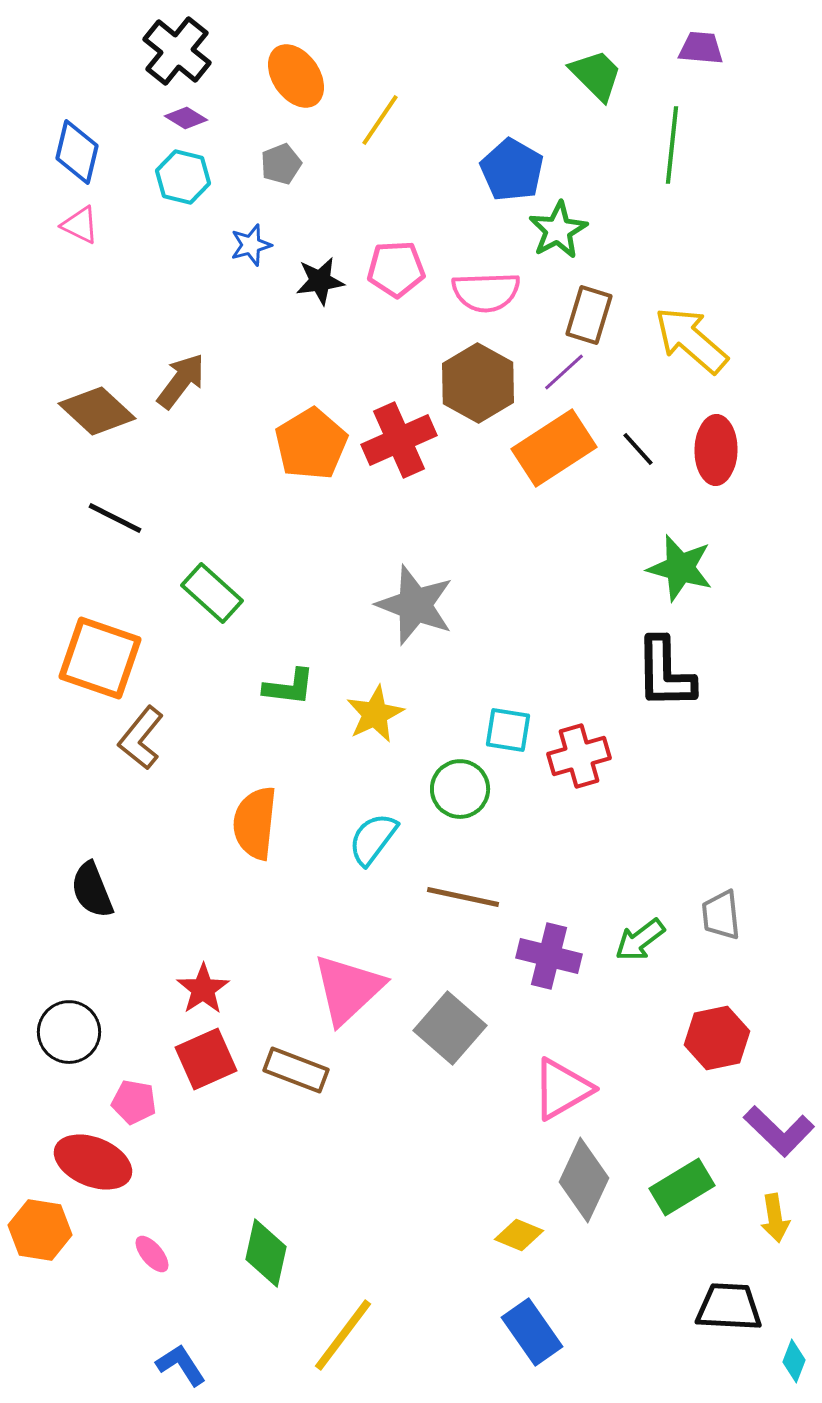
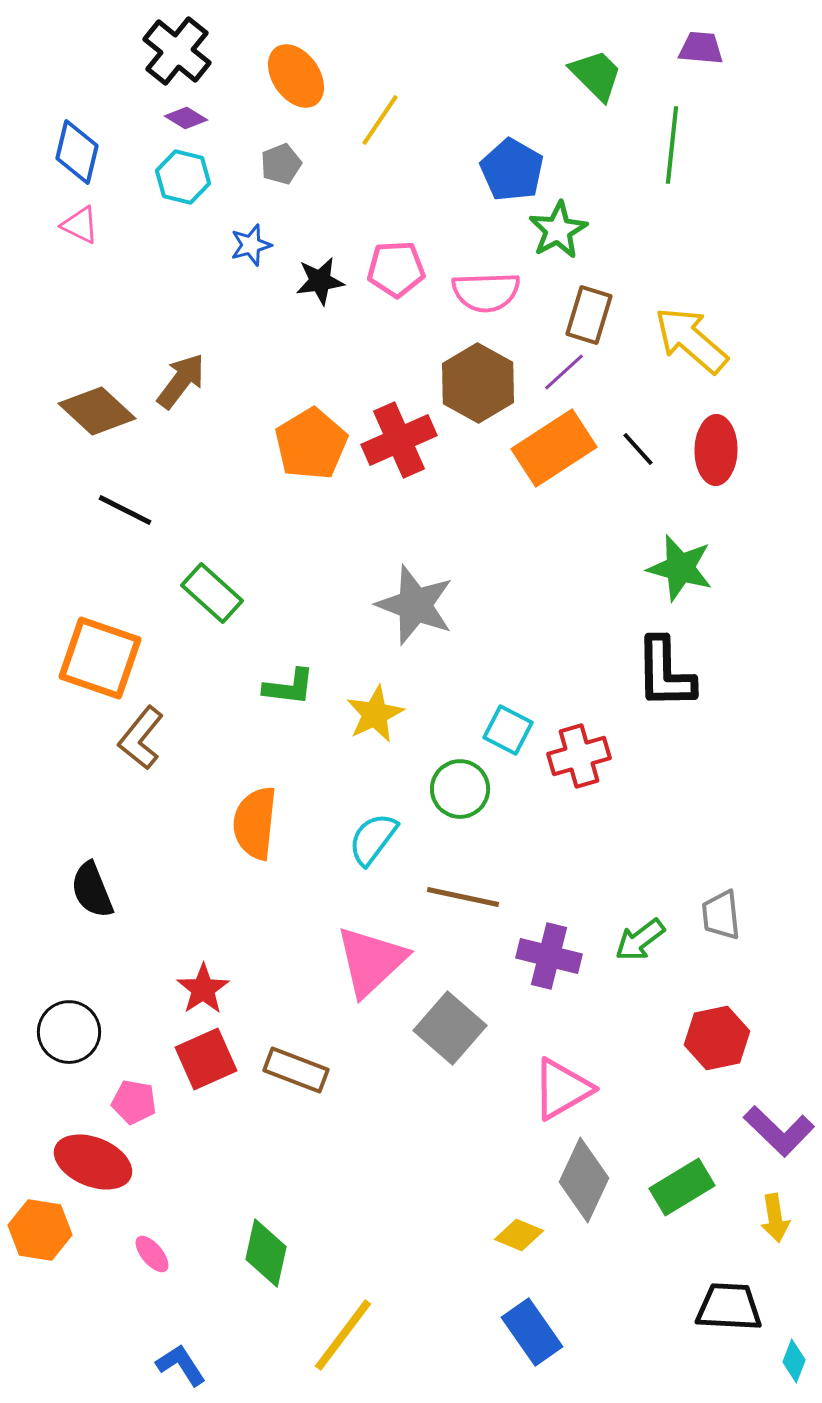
black line at (115, 518): moved 10 px right, 8 px up
cyan square at (508, 730): rotated 18 degrees clockwise
pink triangle at (348, 989): moved 23 px right, 28 px up
